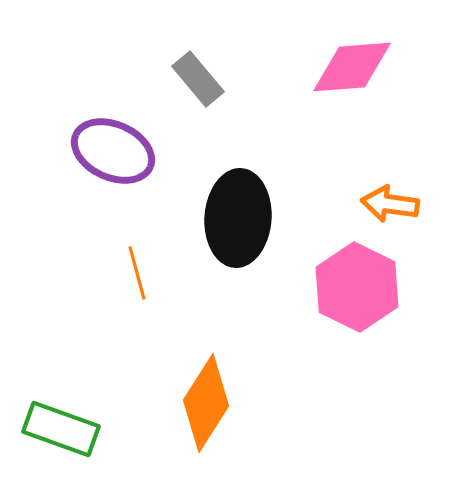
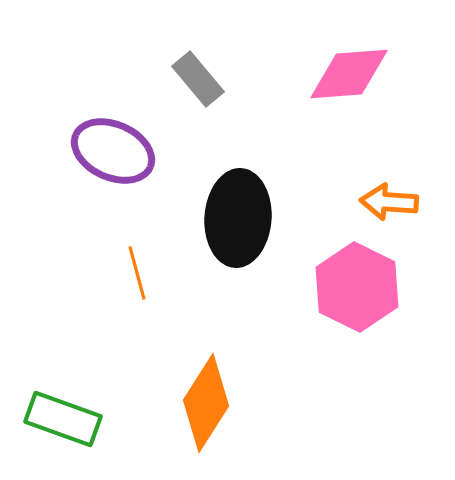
pink diamond: moved 3 px left, 7 px down
orange arrow: moved 1 px left, 2 px up; rotated 4 degrees counterclockwise
green rectangle: moved 2 px right, 10 px up
